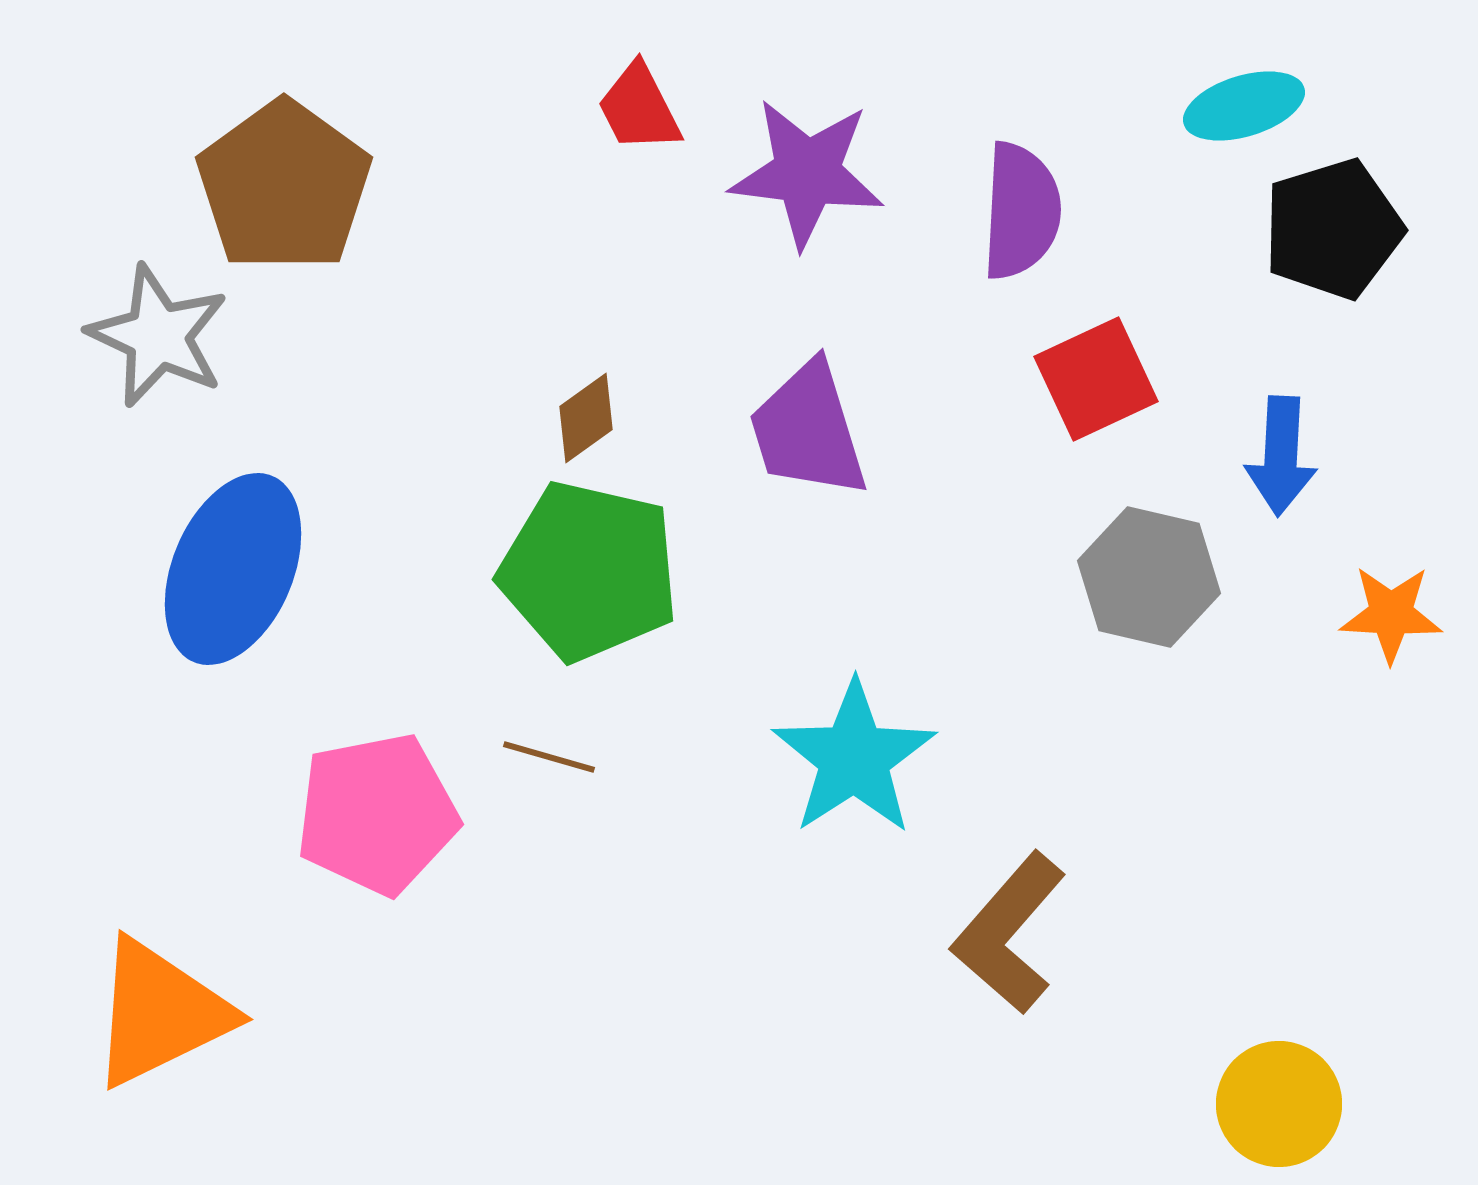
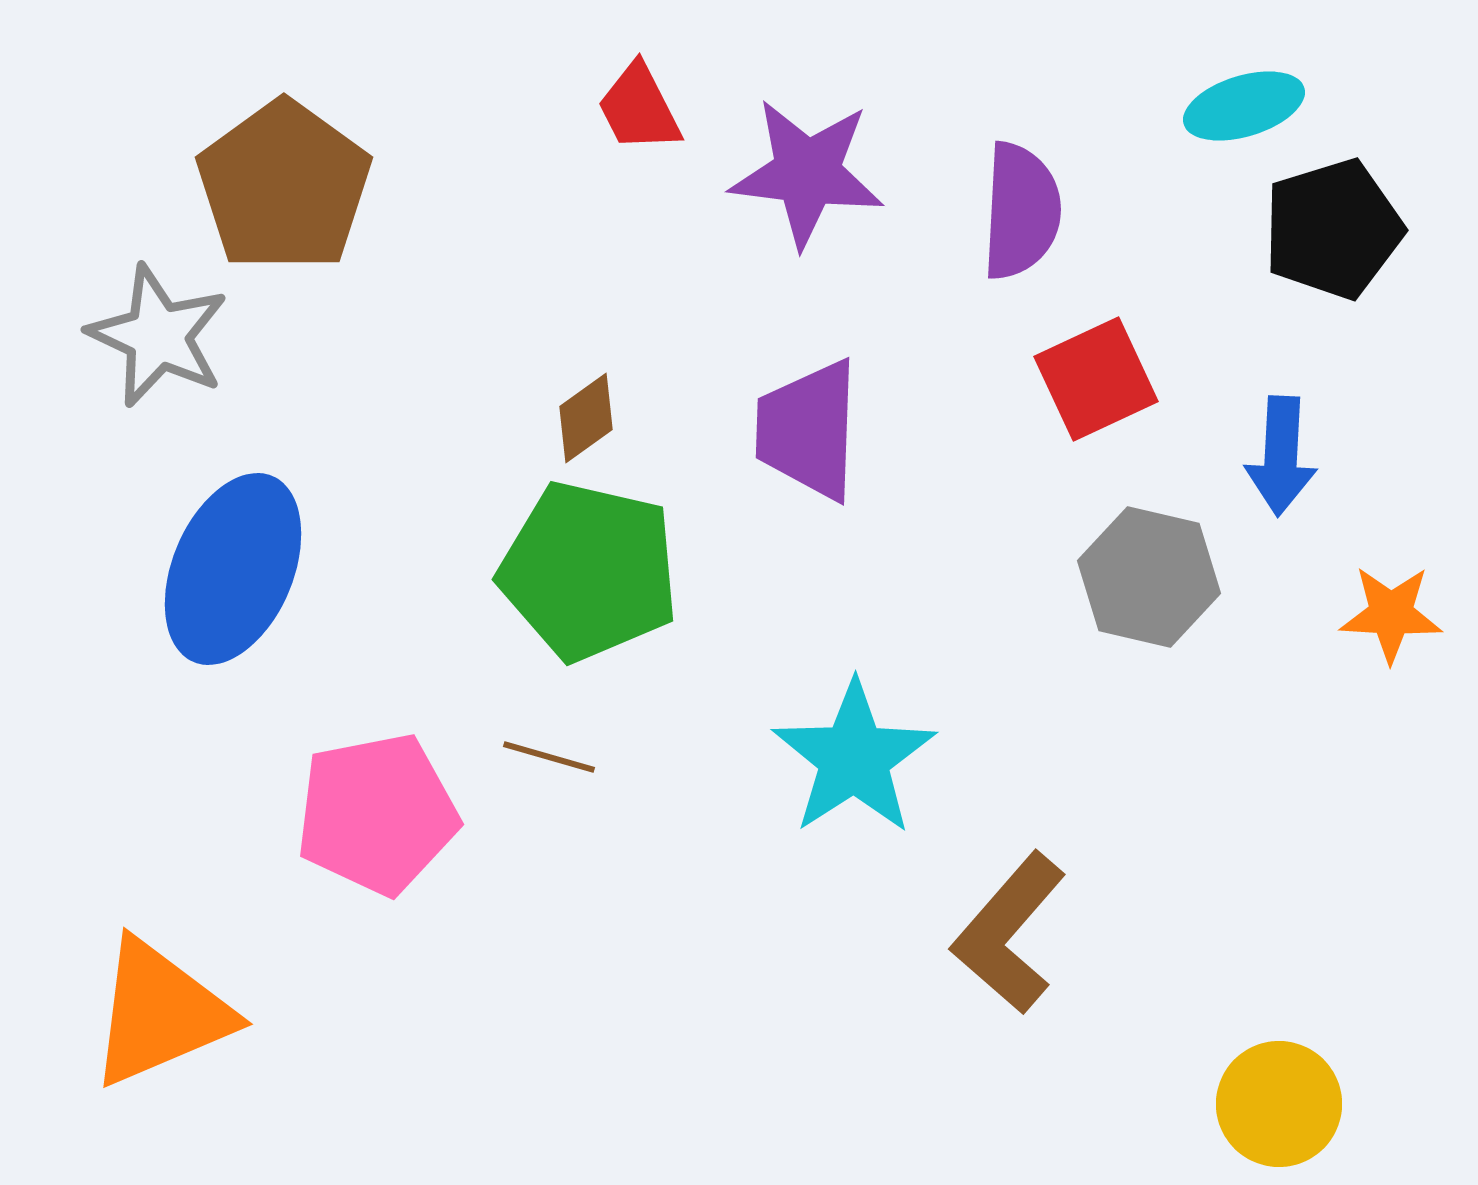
purple trapezoid: rotated 19 degrees clockwise
orange triangle: rotated 3 degrees clockwise
